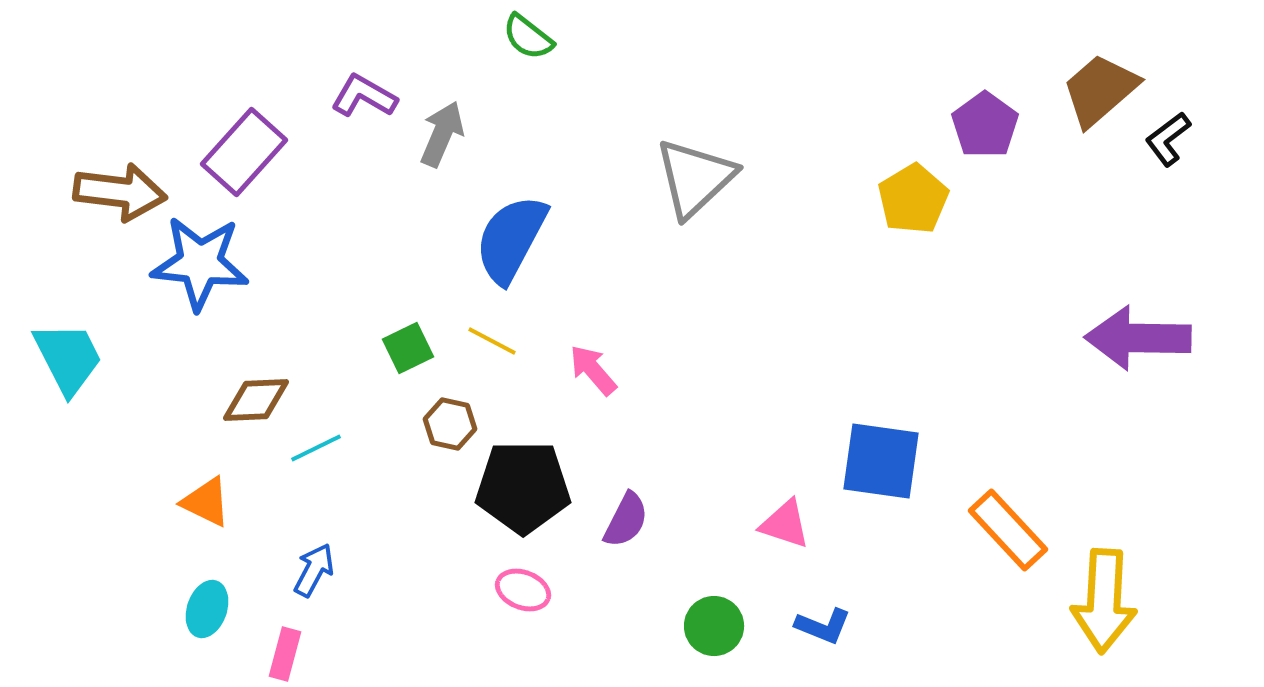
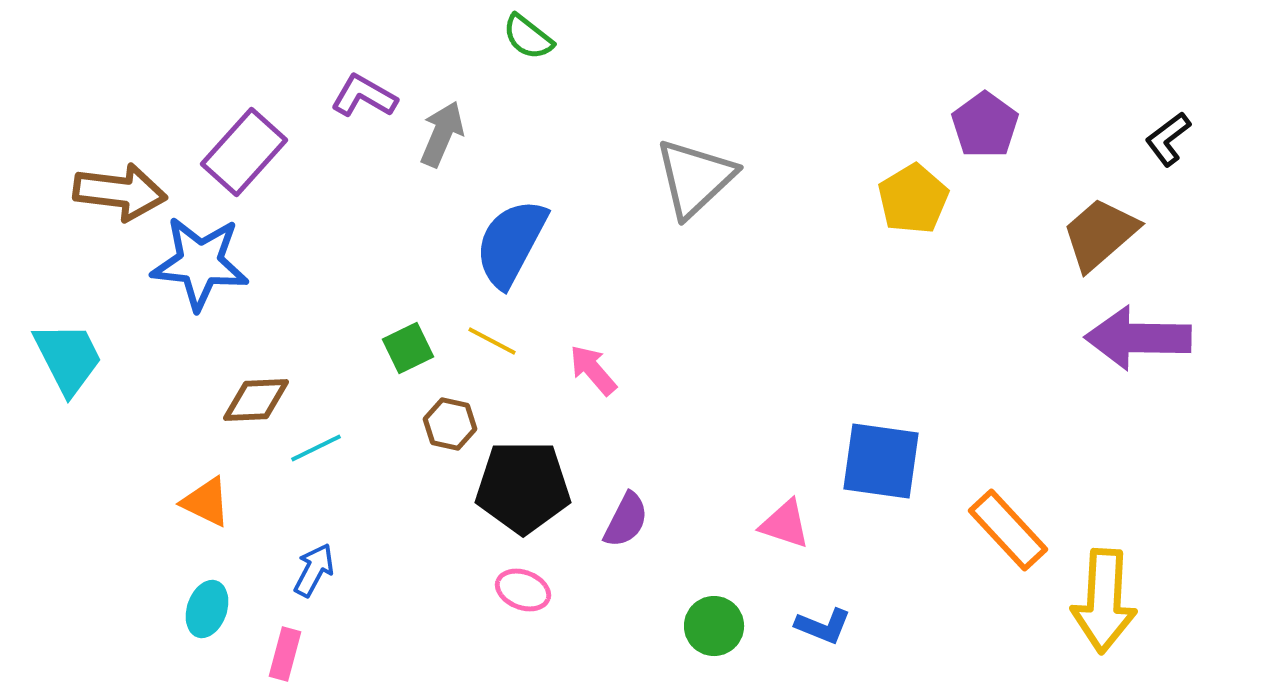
brown trapezoid: moved 144 px down
blue semicircle: moved 4 px down
